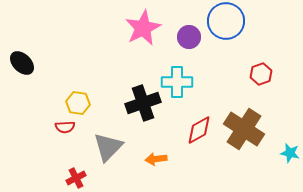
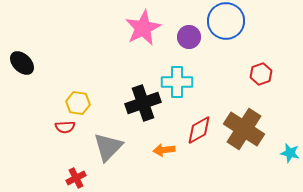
orange arrow: moved 8 px right, 9 px up
